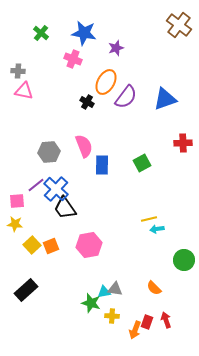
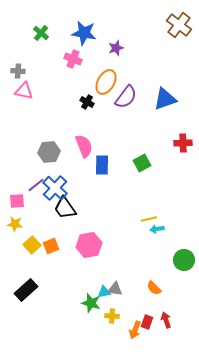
blue cross: moved 1 px left, 1 px up
